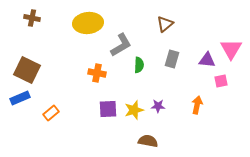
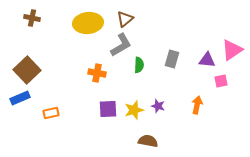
brown triangle: moved 40 px left, 5 px up
pink triangle: moved 1 px right, 1 px down; rotated 25 degrees clockwise
brown square: rotated 20 degrees clockwise
purple star: rotated 16 degrees clockwise
orange rectangle: rotated 28 degrees clockwise
